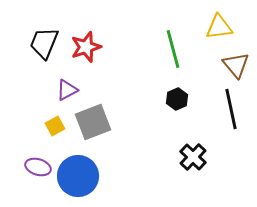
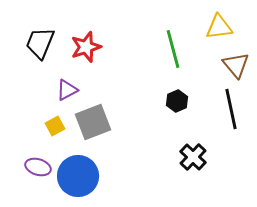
black trapezoid: moved 4 px left
black hexagon: moved 2 px down
